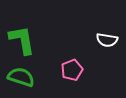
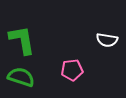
pink pentagon: rotated 15 degrees clockwise
